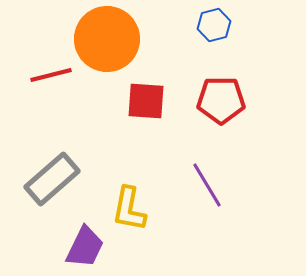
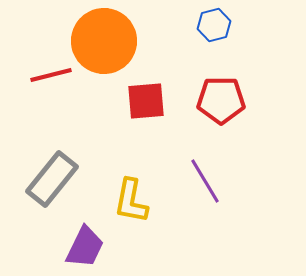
orange circle: moved 3 px left, 2 px down
red square: rotated 9 degrees counterclockwise
gray rectangle: rotated 10 degrees counterclockwise
purple line: moved 2 px left, 4 px up
yellow L-shape: moved 2 px right, 8 px up
